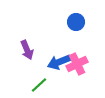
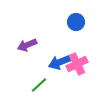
purple arrow: moved 5 px up; rotated 90 degrees clockwise
blue arrow: moved 1 px right
